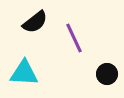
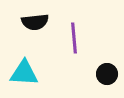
black semicircle: rotated 32 degrees clockwise
purple line: rotated 20 degrees clockwise
